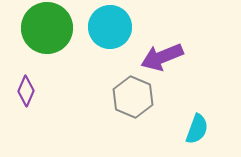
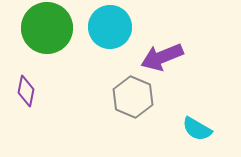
purple diamond: rotated 12 degrees counterclockwise
cyan semicircle: rotated 100 degrees clockwise
